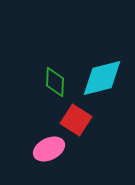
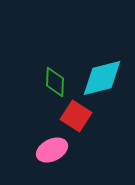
red square: moved 4 px up
pink ellipse: moved 3 px right, 1 px down
